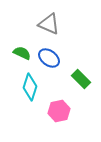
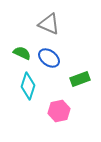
green rectangle: moved 1 px left; rotated 66 degrees counterclockwise
cyan diamond: moved 2 px left, 1 px up
